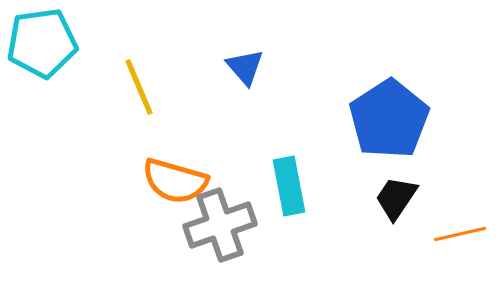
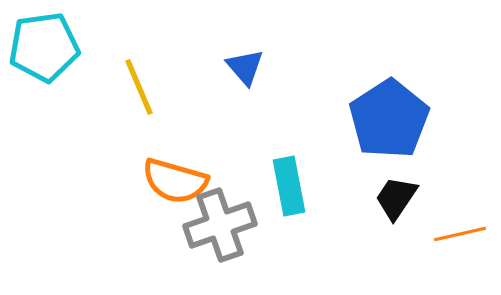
cyan pentagon: moved 2 px right, 4 px down
